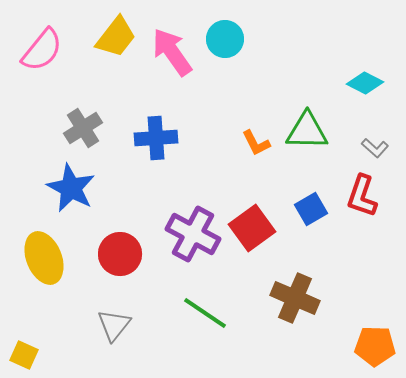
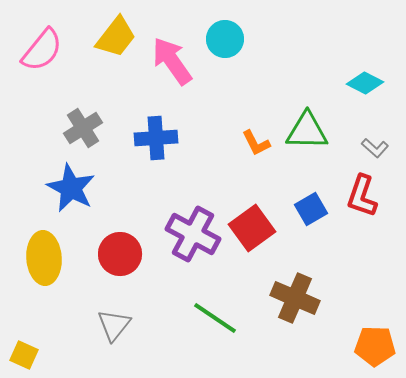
pink arrow: moved 9 px down
yellow ellipse: rotated 18 degrees clockwise
green line: moved 10 px right, 5 px down
